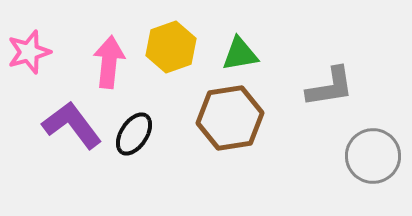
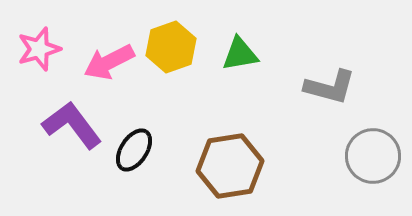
pink star: moved 10 px right, 3 px up
pink arrow: rotated 123 degrees counterclockwise
gray L-shape: rotated 24 degrees clockwise
brown hexagon: moved 48 px down
black ellipse: moved 16 px down
